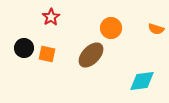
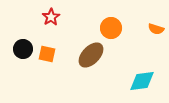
black circle: moved 1 px left, 1 px down
